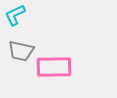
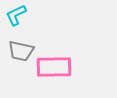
cyan L-shape: moved 1 px right
